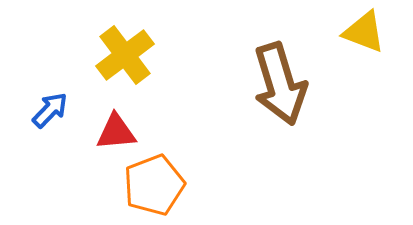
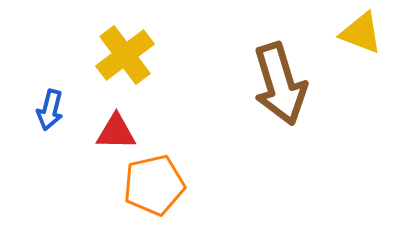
yellow triangle: moved 3 px left, 1 px down
blue arrow: rotated 150 degrees clockwise
red triangle: rotated 6 degrees clockwise
orange pentagon: rotated 8 degrees clockwise
